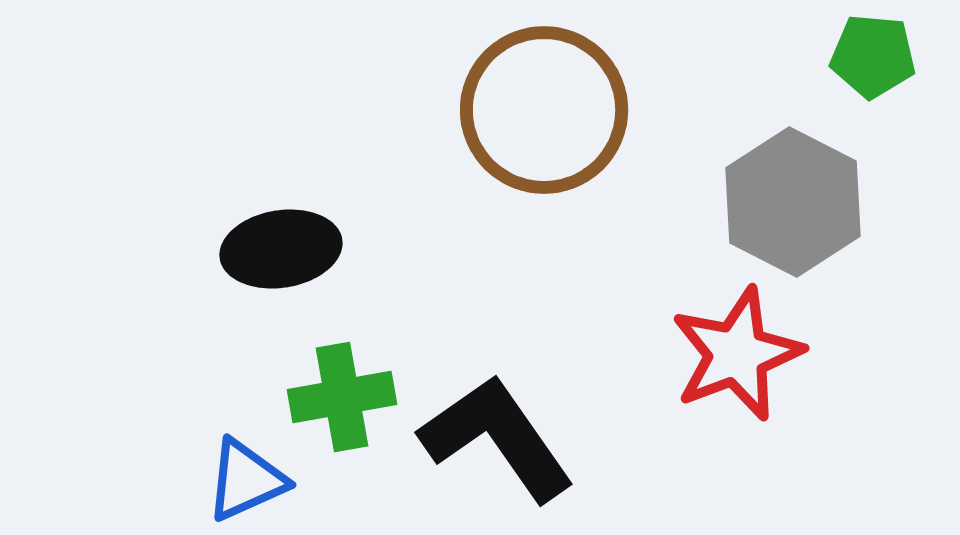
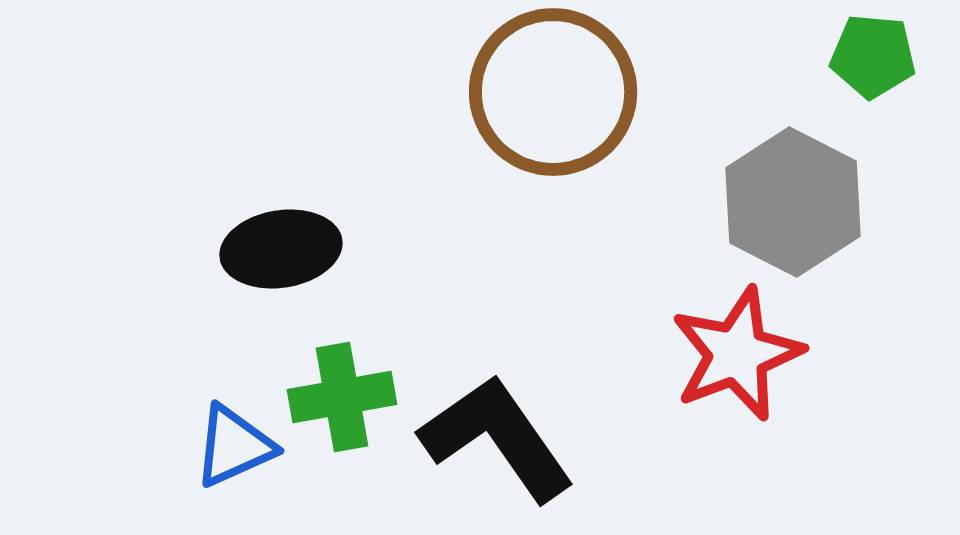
brown circle: moved 9 px right, 18 px up
blue triangle: moved 12 px left, 34 px up
